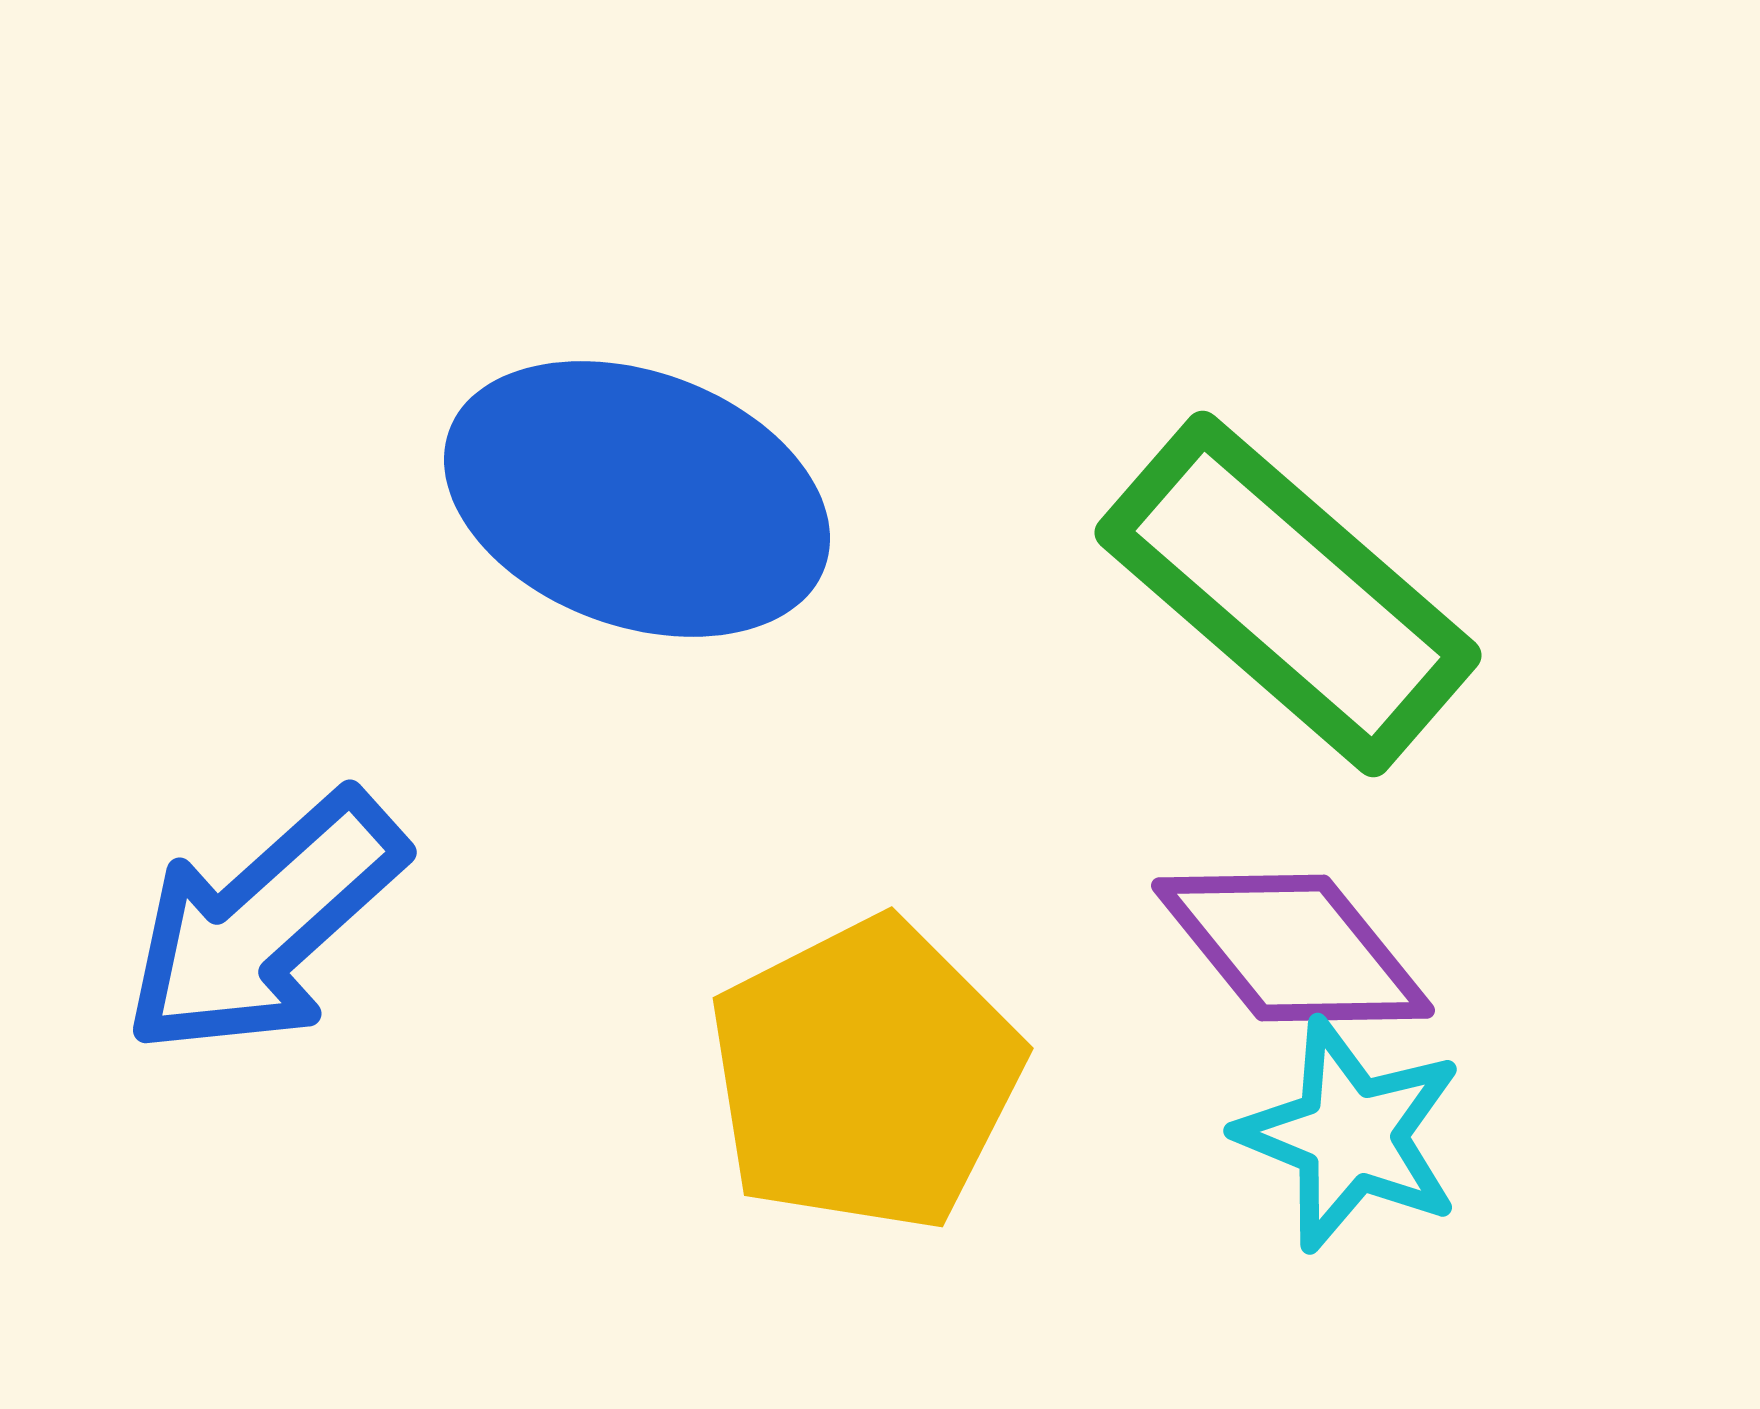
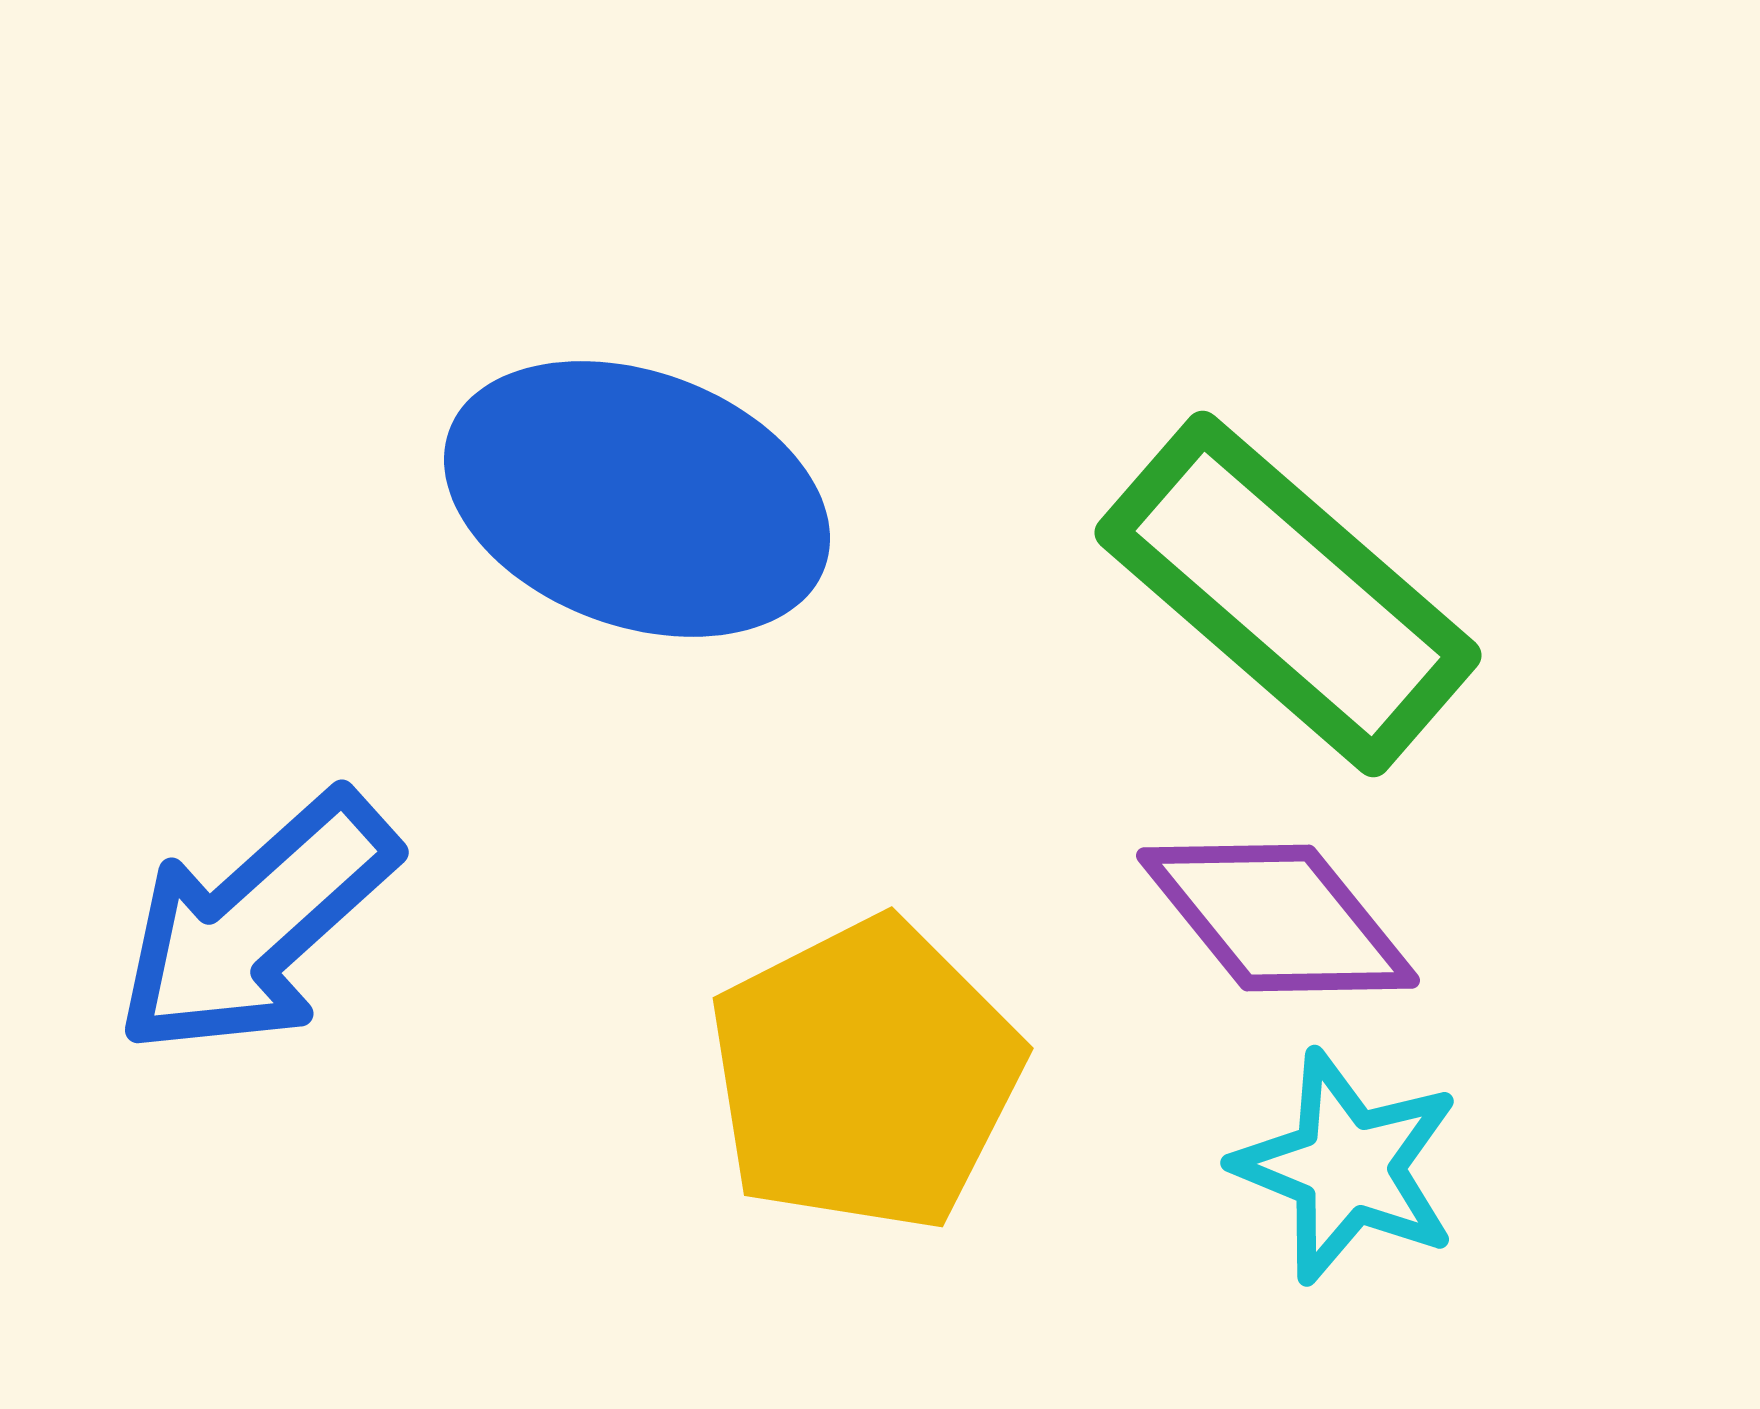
blue arrow: moved 8 px left
purple diamond: moved 15 px left, 30 px up
cyan star: moved 3 px left, 32 px down
